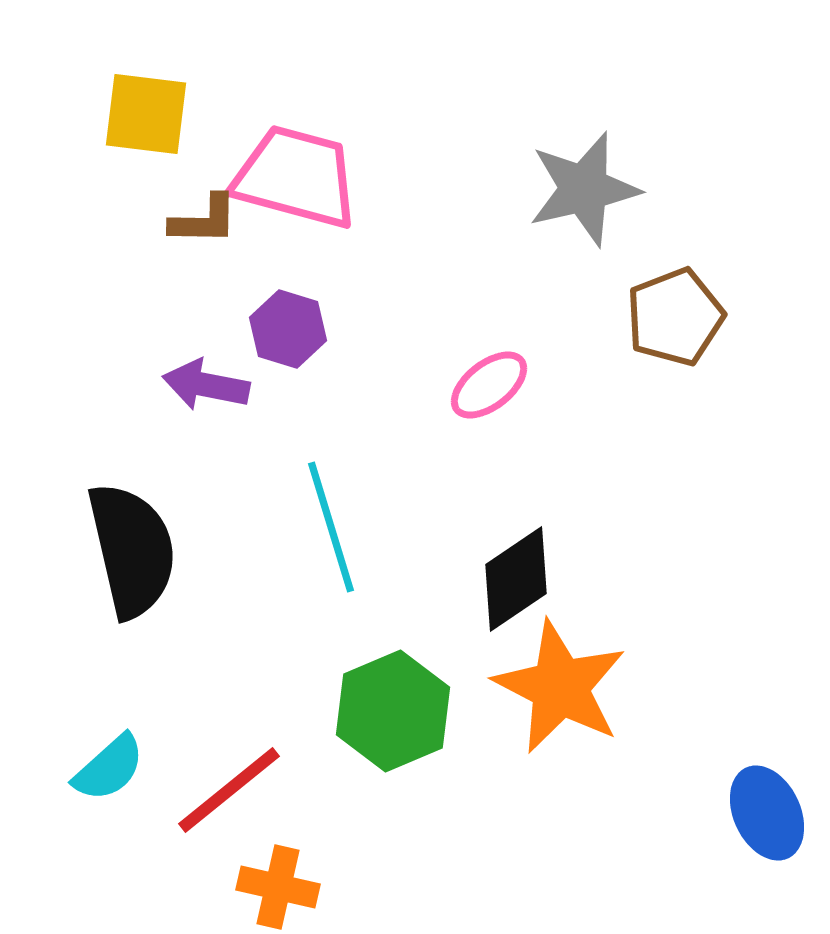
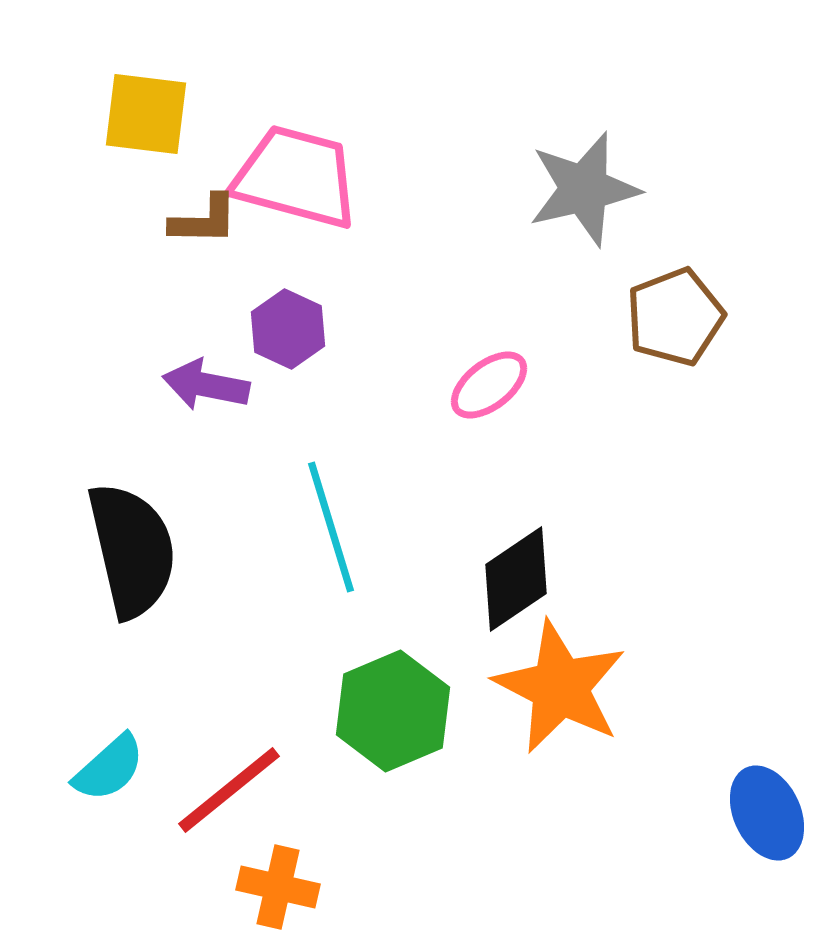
purple hexagon: rotated 8 degrees clockwise
